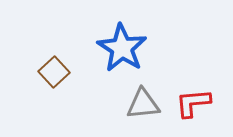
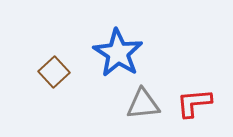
blue star: moved 4 px left, 5 px down
red L-shape: moved 1 px right
